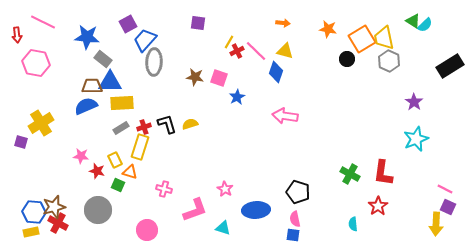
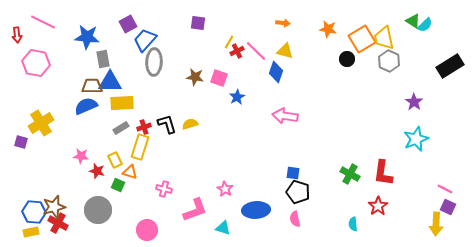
gray rectangle at (103, 59): rotated 42 degrees clockwise
blue square at (293, 235): moved 62 px up
